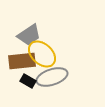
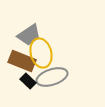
yellow ellipse: moved 1 px left, 1 px up; rotated 32 degrees clockwise
brown rectangle: rotated 28 degrees clockwise
black rectangle: rotated 14 degrees clockwise
